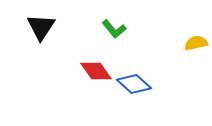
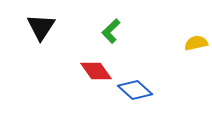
green L-shape: moved 3 px left, 2 px down; rotated 85 degrees clockwise
blue diamond: moved 1 px right, 6 px down
